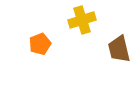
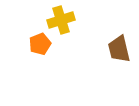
yellow cross: moved 21 px left
